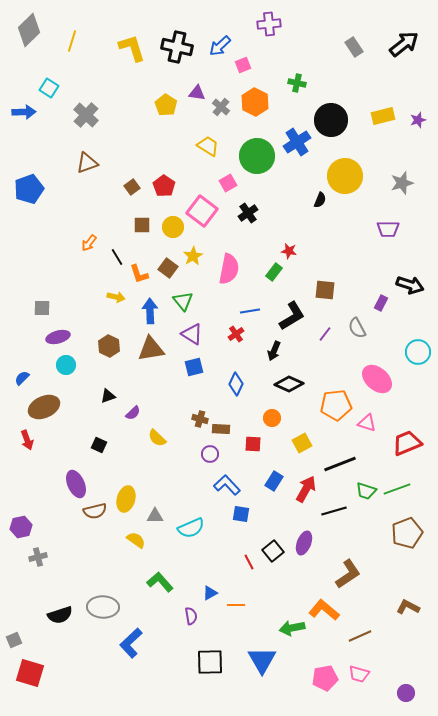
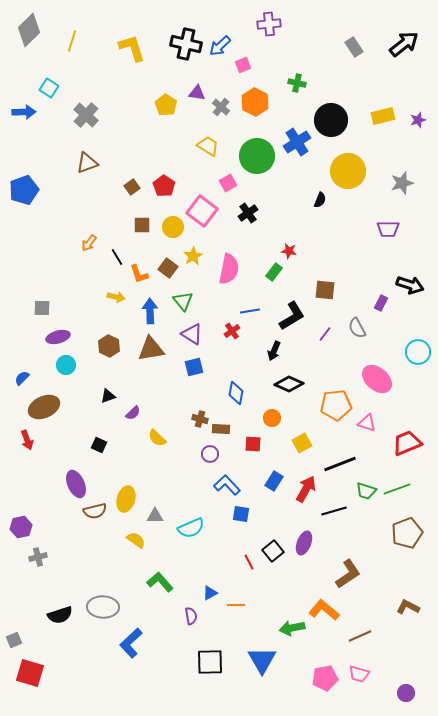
black cross at (177, 47): moved 9 px right, 3 px up
yellow circle at (345, 176): moved 3 px right, 5 px up
blue pentagon at (29, 189): moved 5 px left, 1 px down
red cross at (236, 334): moved 4 px left, 3 px up
blue diamond at (236, 384): moved 9 px down; rotated 15 degrees counterclockwise
